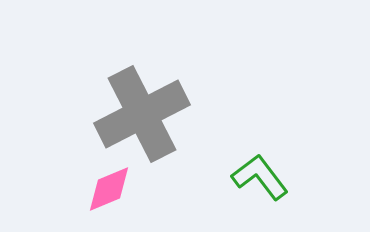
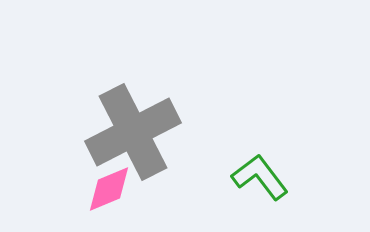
gray cross: moved 9 px left, 18 px down
